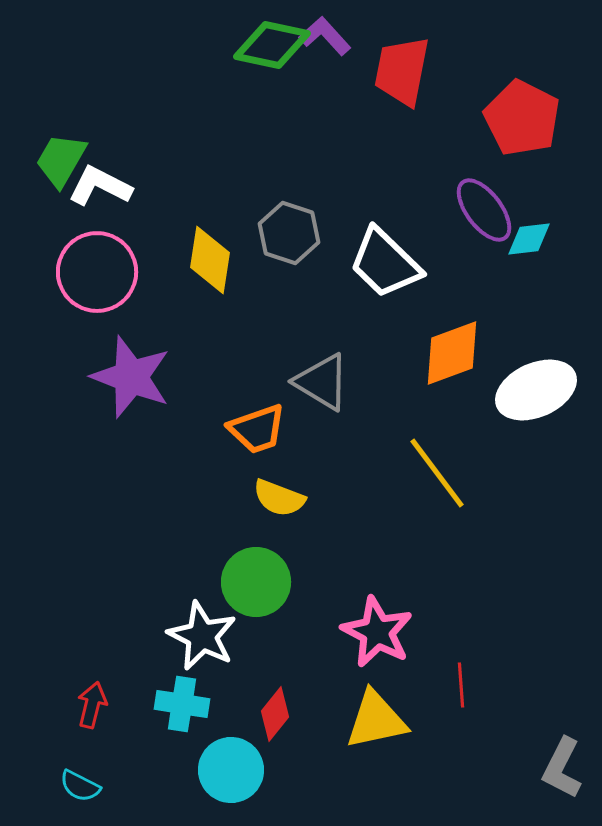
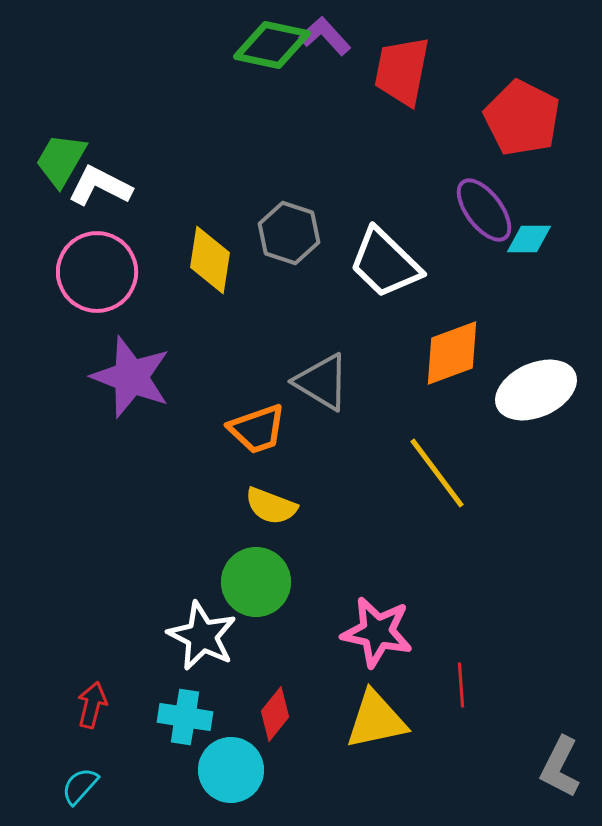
cyan diamond: rotated 6 degrees clockwise
yellow semicircle: moved 8 px left, 8 px down
pink star: rotated 16 degrees counterclockwise
cyan cross: moved 3 px right, 13 px down
gray L-shape: moved 2 px left, 1 px up
cyan semicircle: rotated 105 degrees clockwise
